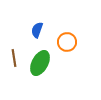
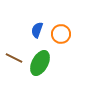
orange circle: moved 6 px left, 8 px up
brown line: rotated 54 degrees counterclockwise
